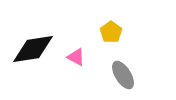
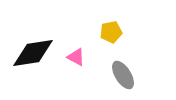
yellow pentagon: rotated 25 degrees clockwise
black diamond: moved 4 px down
